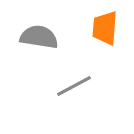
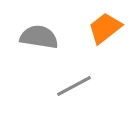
orange trapezoid: rotated 48 degrees clockwise
